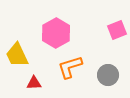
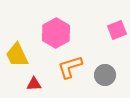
gray circle: moved 3 px left
red triangle: moved 1 px down
